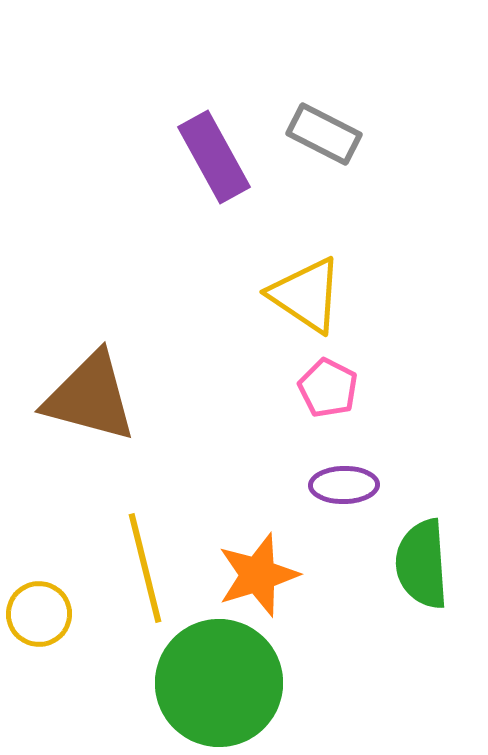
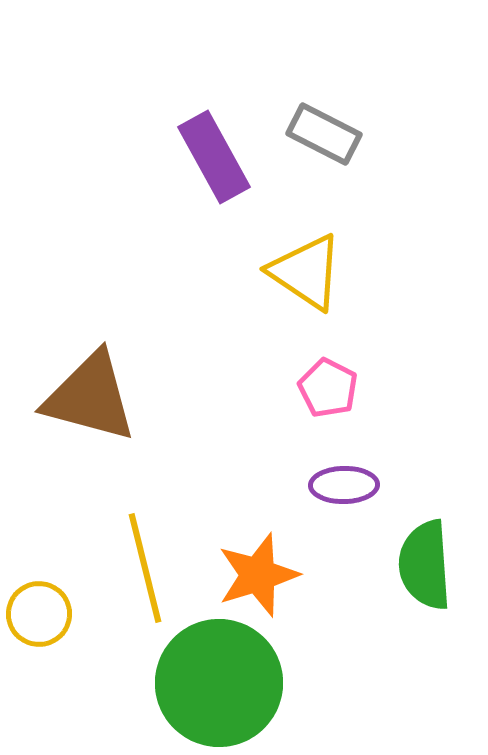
yellow triangle: moved 23 px up
green semicircle: moved 3 px right, 1 px down
